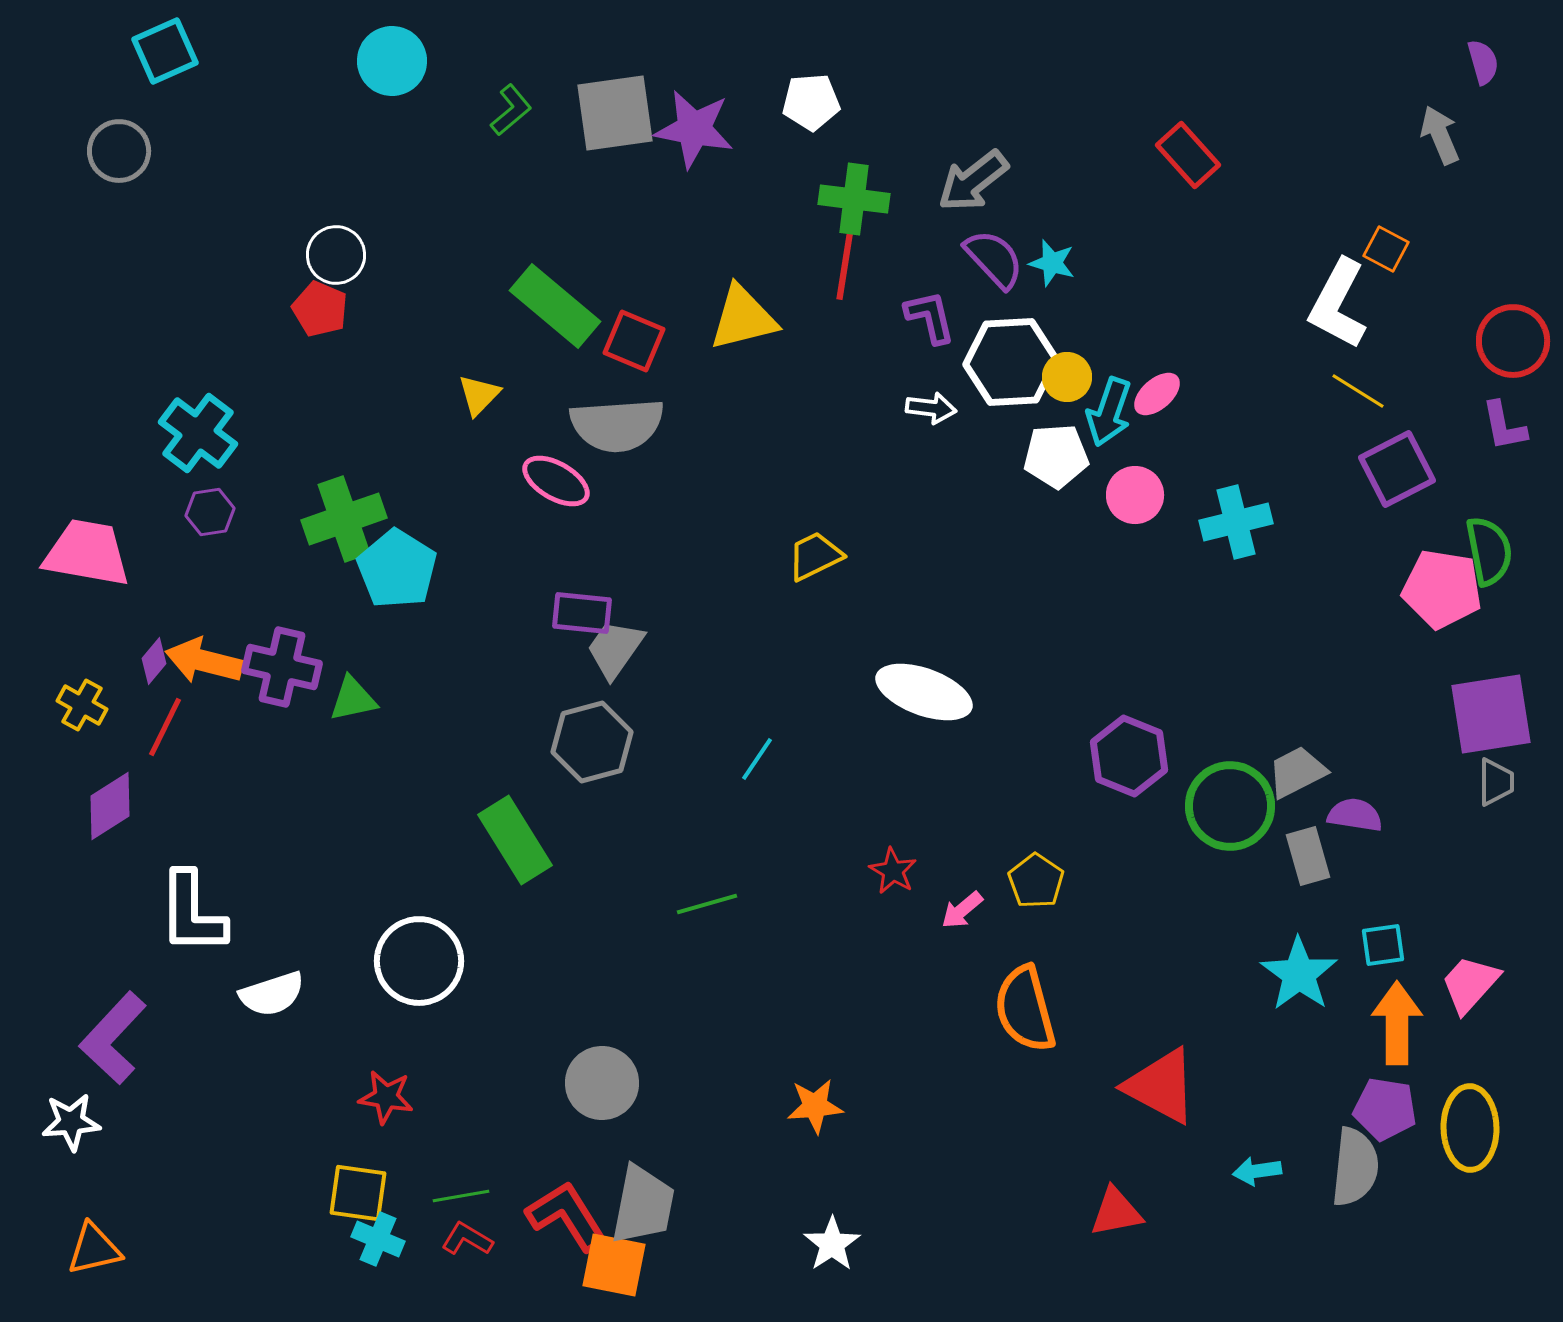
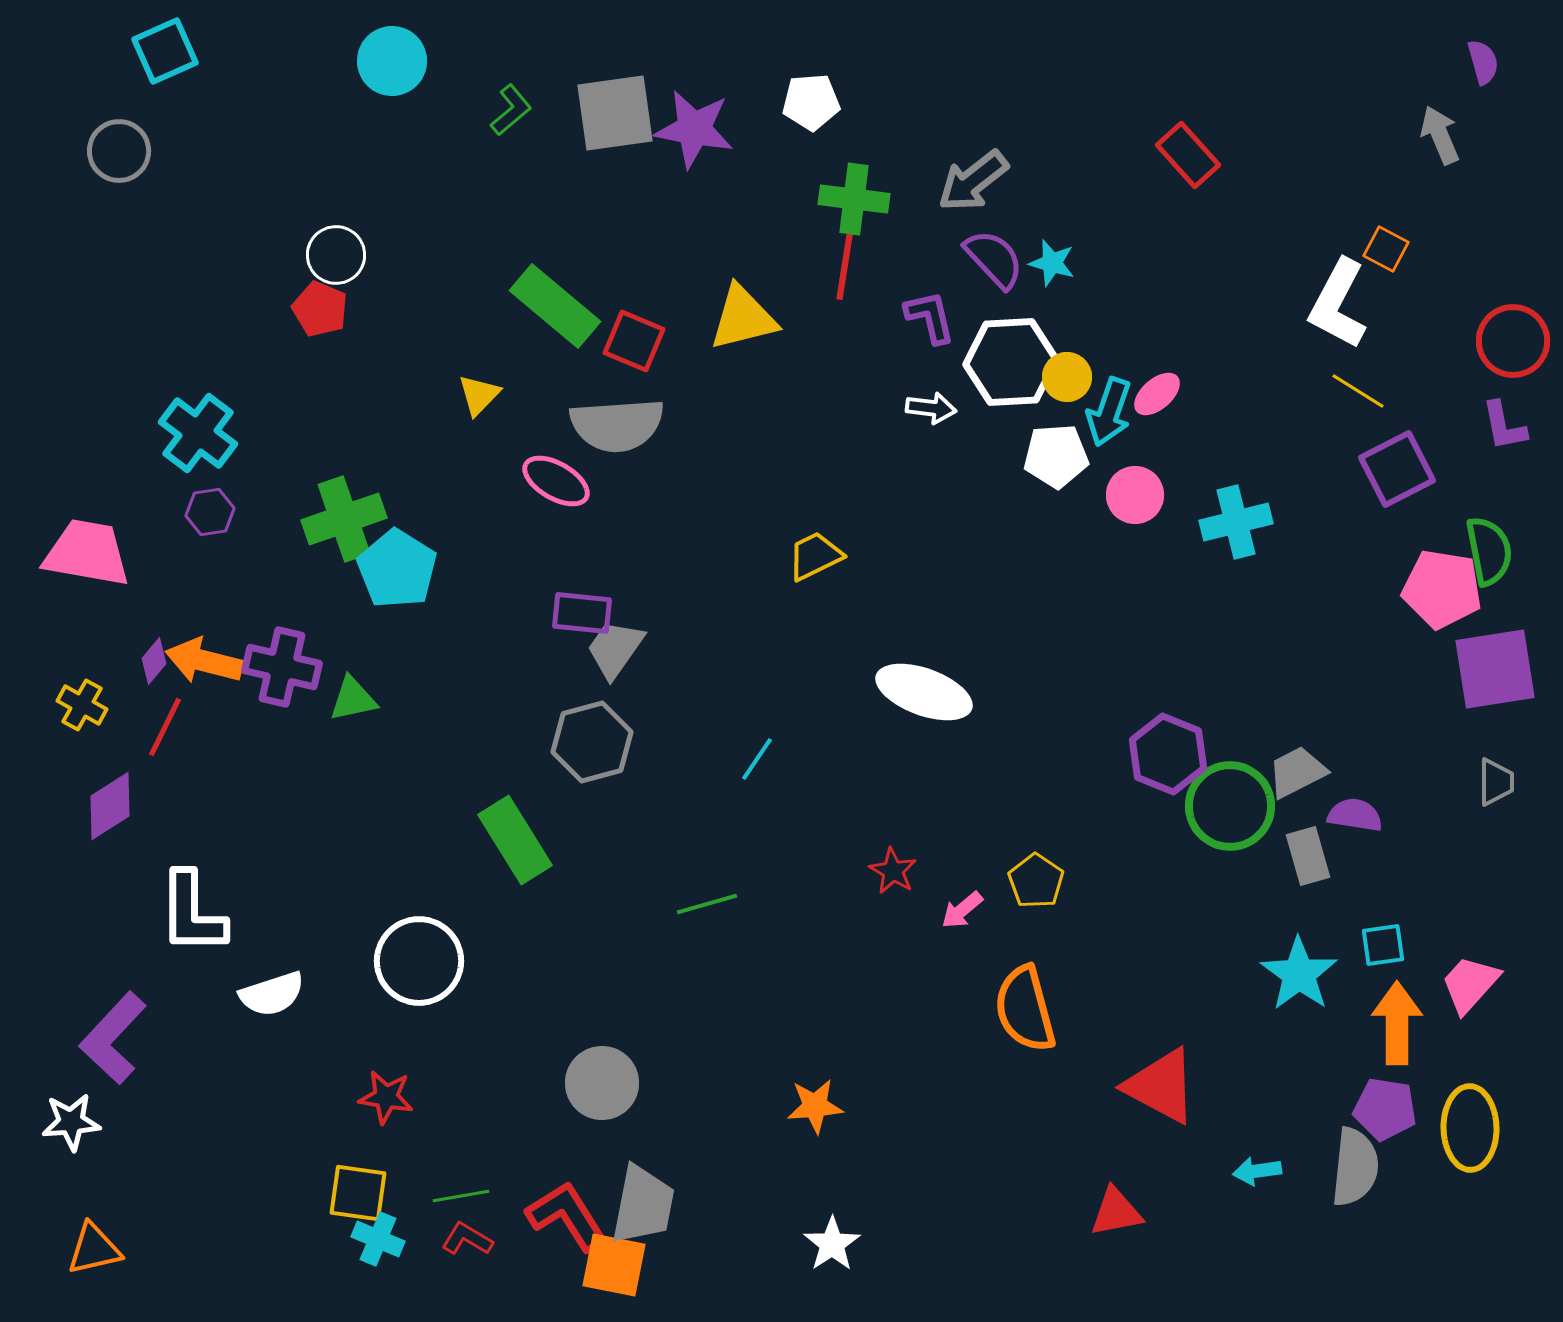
purple square at (1491, 714): moved 4 px right, 45 px up
purple hexagon at (1129, 756): moved 39 px right, 2 px up
